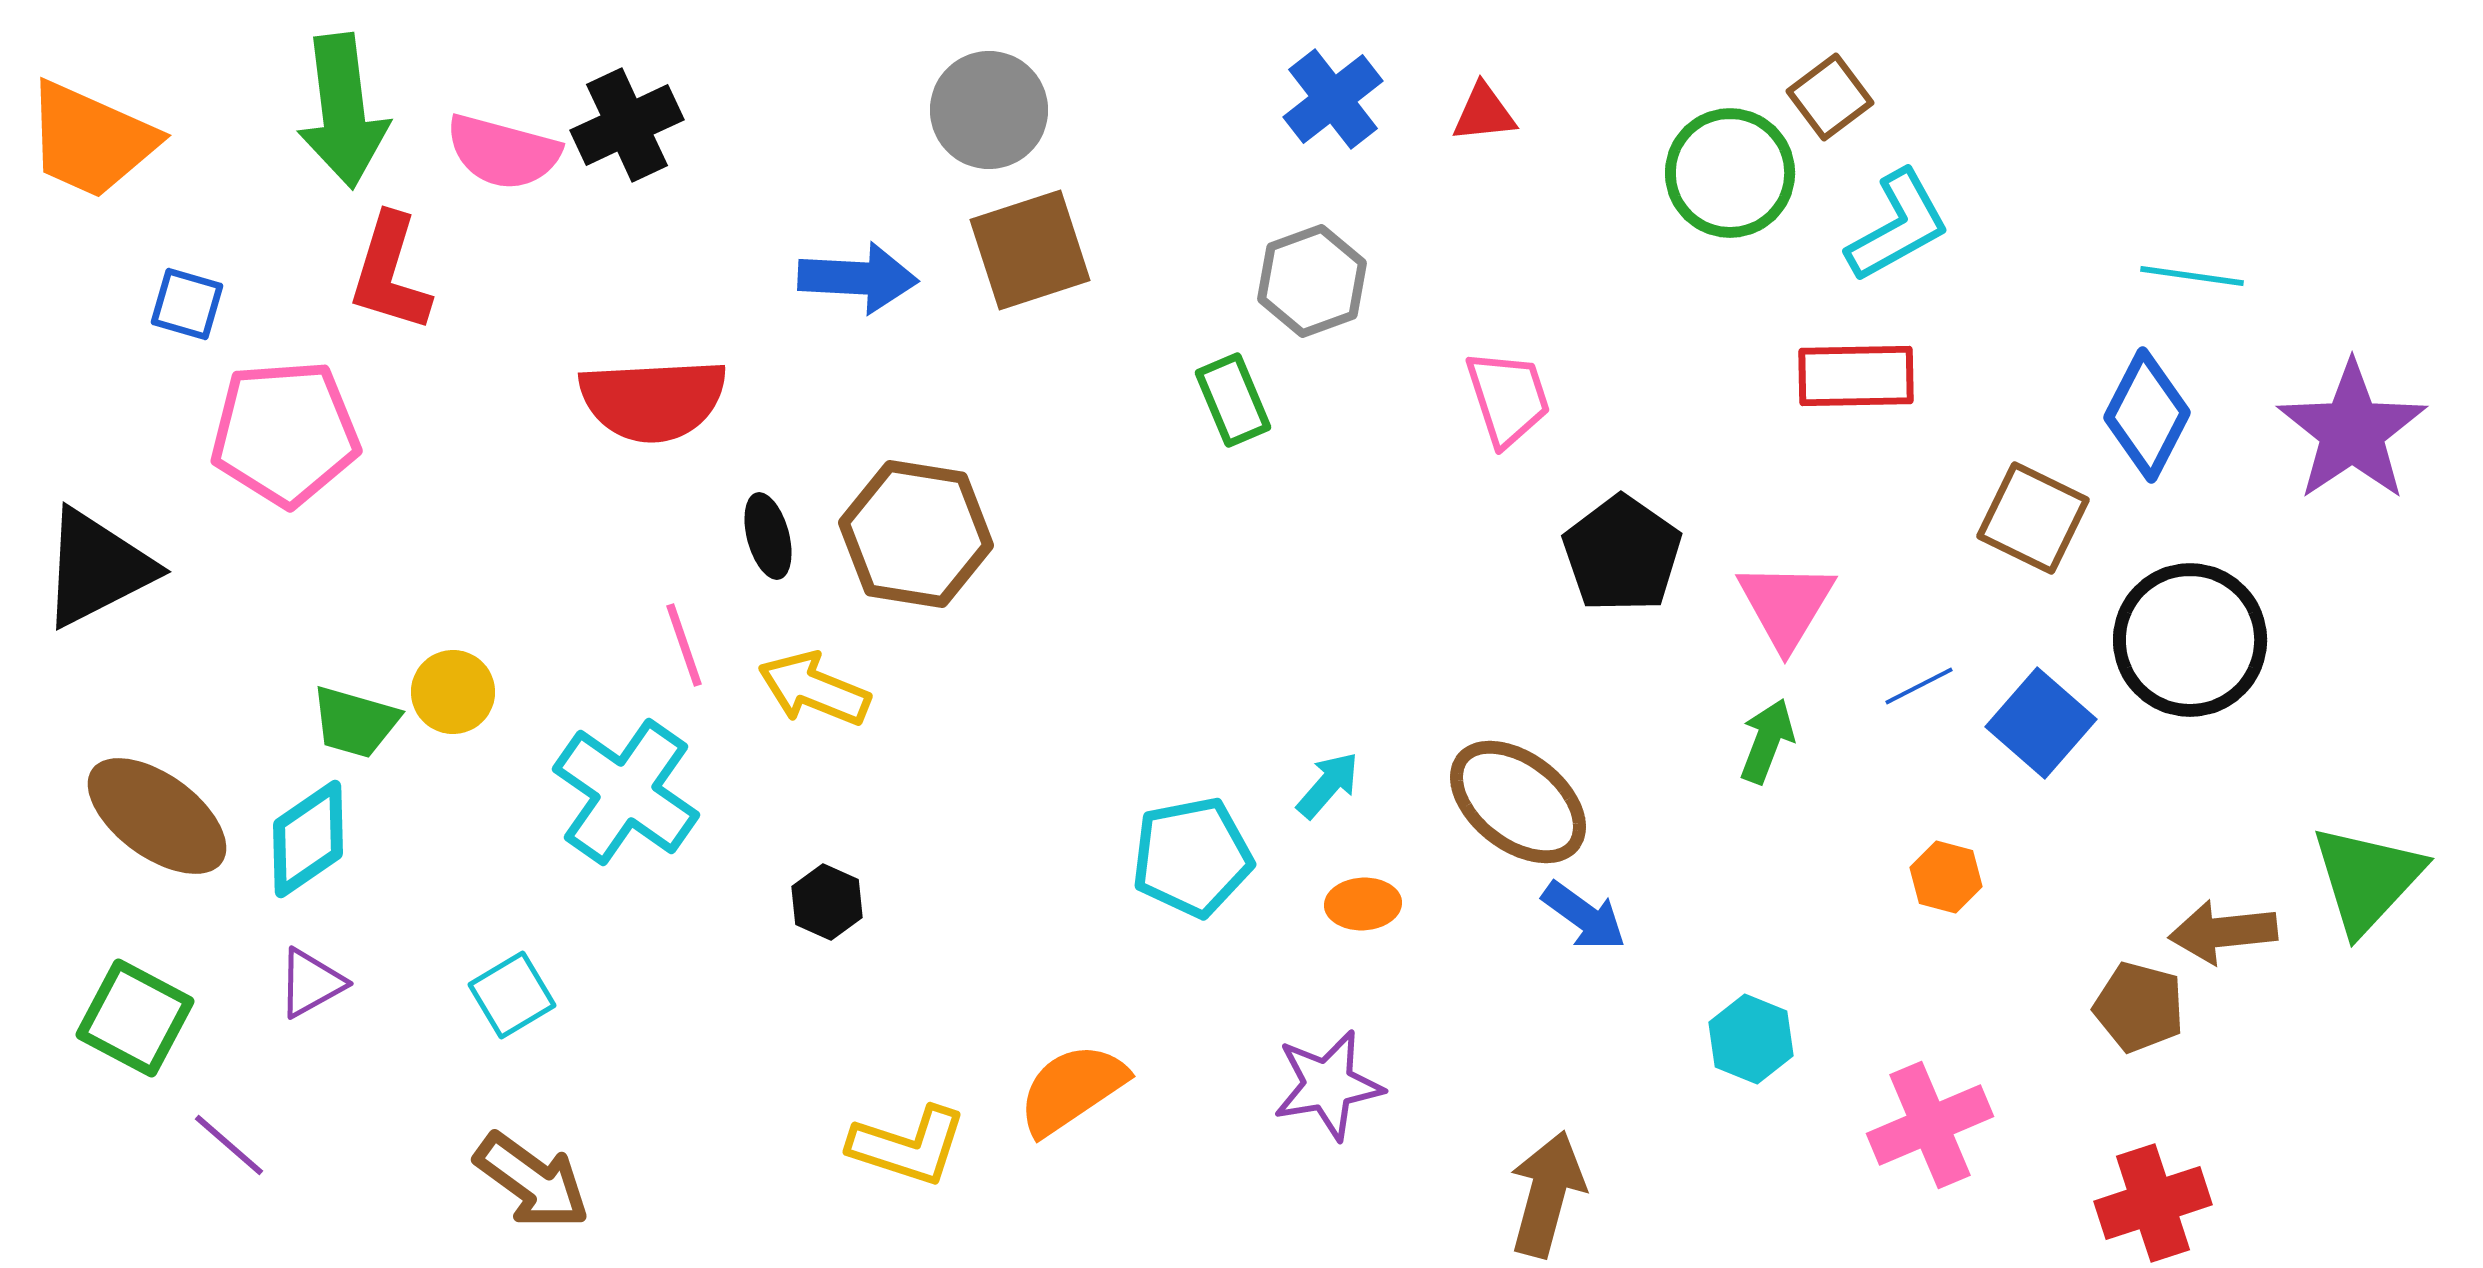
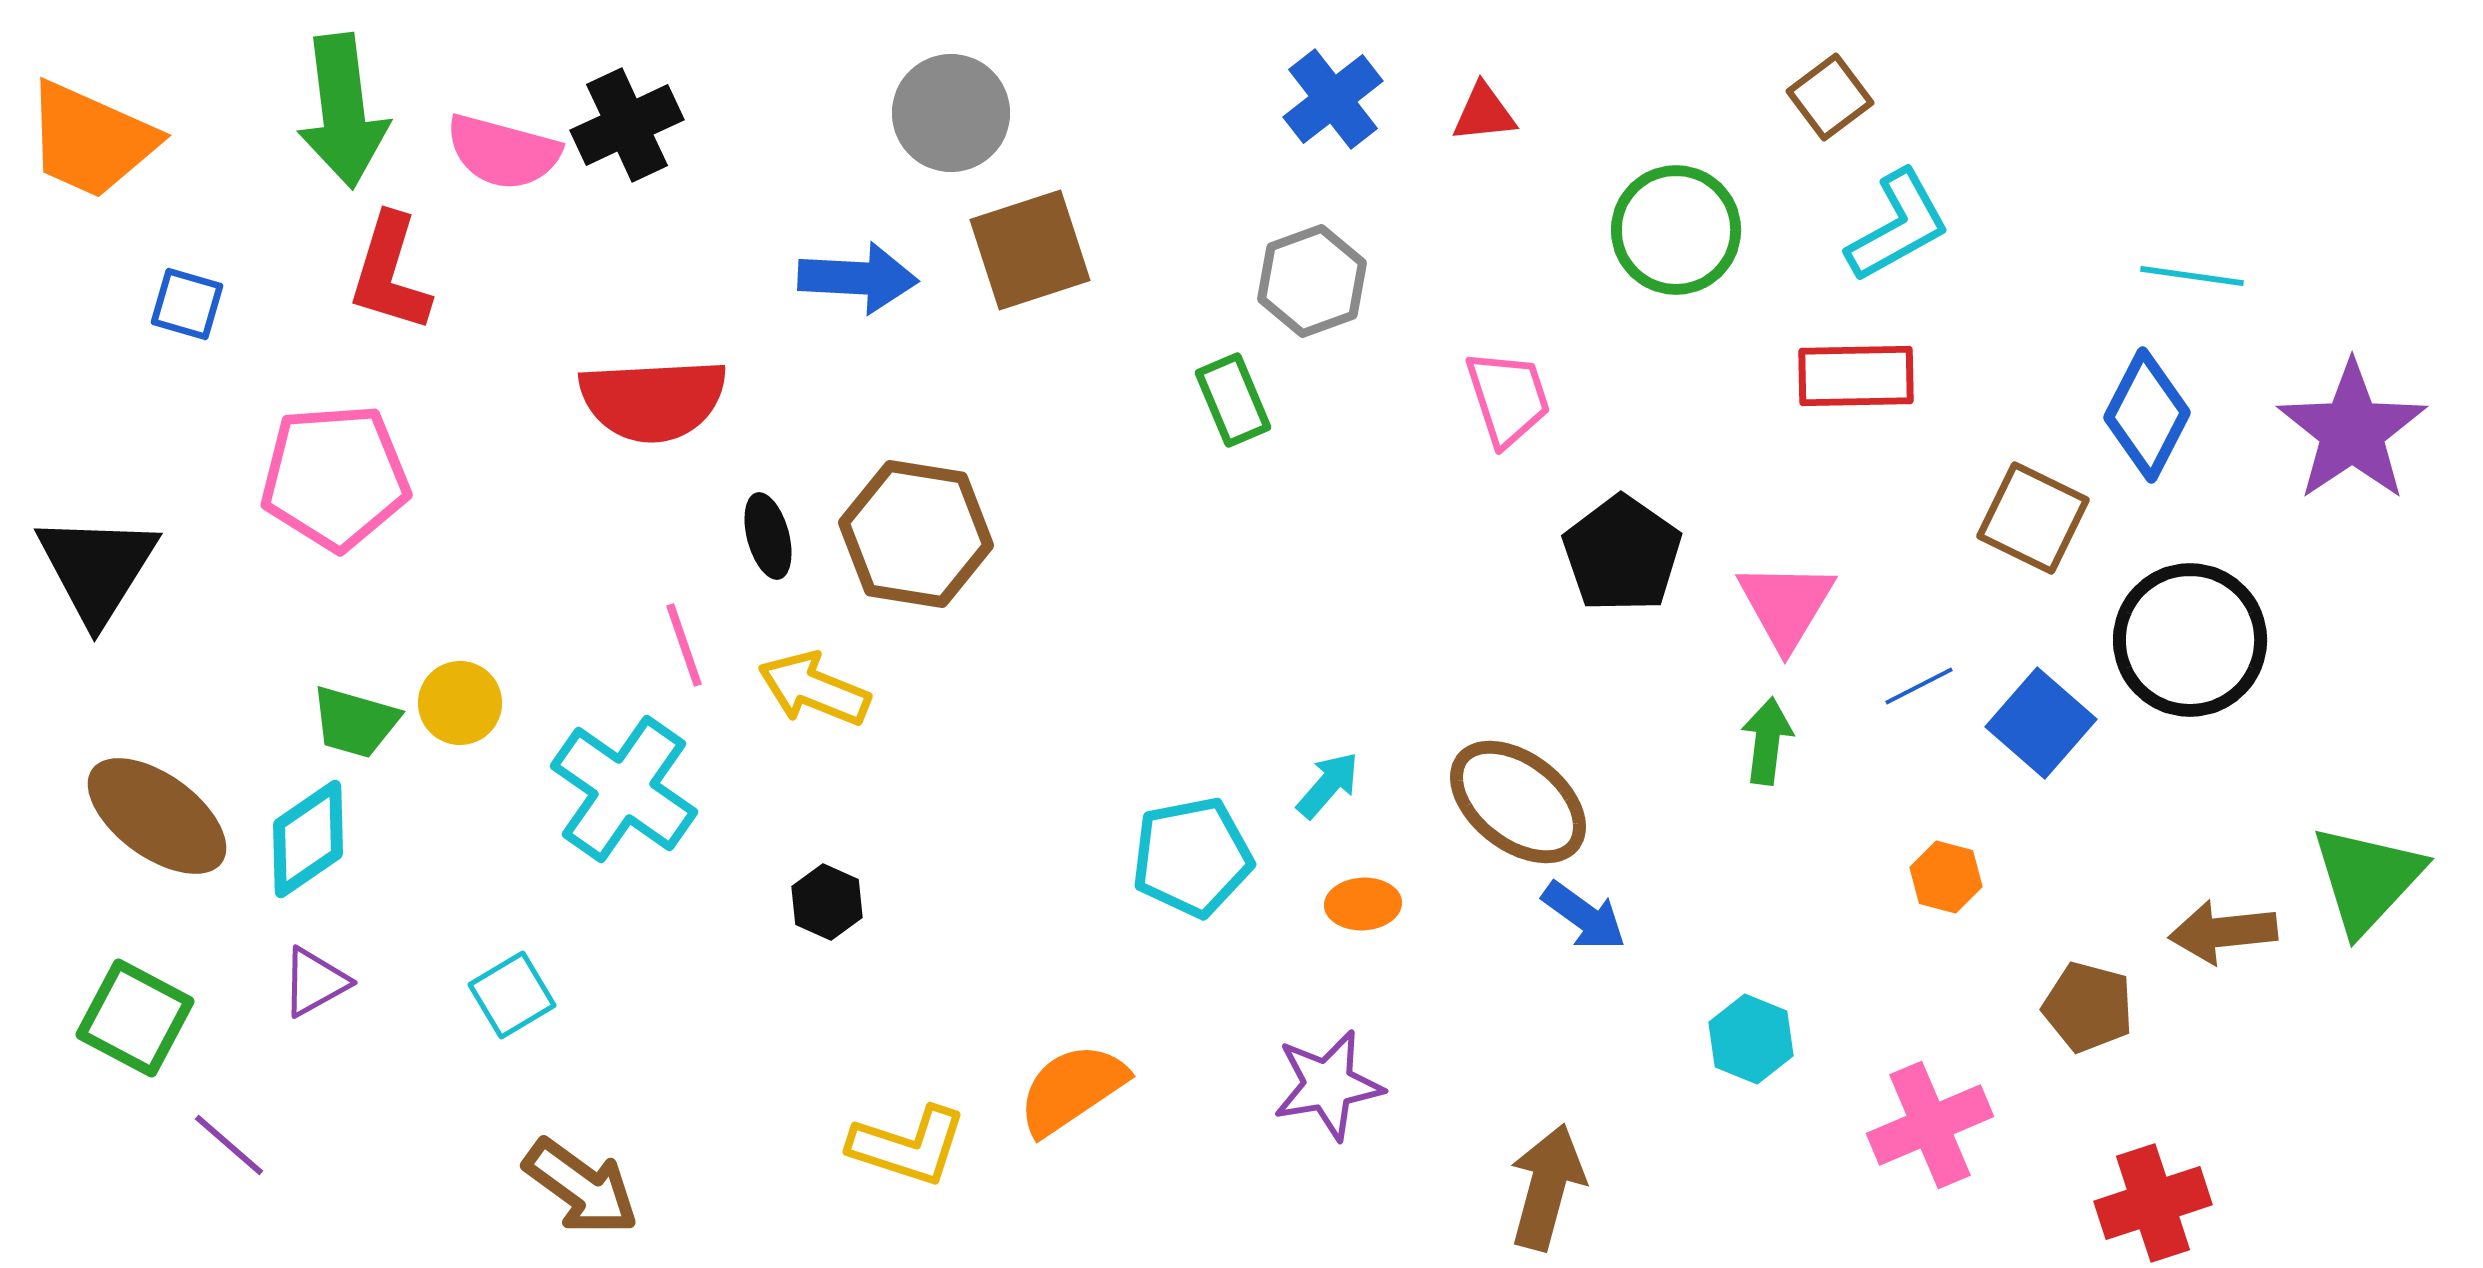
gray circle at (989, 110): moved 38 px left, 3 px down
green circle at (1730, 173): moved 54 px left, 57 px down
pink pentagon at (285, 433): moved 50 px right, 44 px down
black triangle at (97, 568): rotated 31 degrees counterclockwise
yellow circle at (453, 692): moved 7 px right, 11 px down
green arrow at (1767, 741): rotated 14 degrees counterclockwise
cyan cross at (626, 792): moved 2 px left, 3 px up
purple triangle at (311, 983): moved 4 px right, 1 px up
brown pentagon at (2139, 1007): moved 51 px left
brown arrow at (532, 1181): moved 49 px right, 6 px down
brown arrow at (1547, 1194): moved 7 px up
